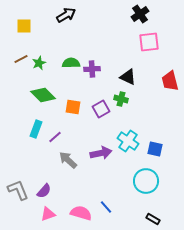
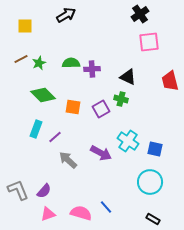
yellow square: moved 1 px right
purple arrow: rotated 40 degrees clockwise
cyan circle: moved 4 px right, 1 px down
